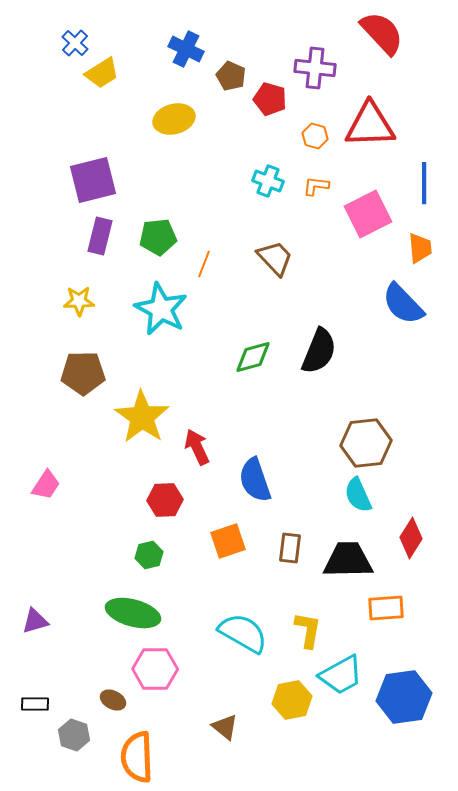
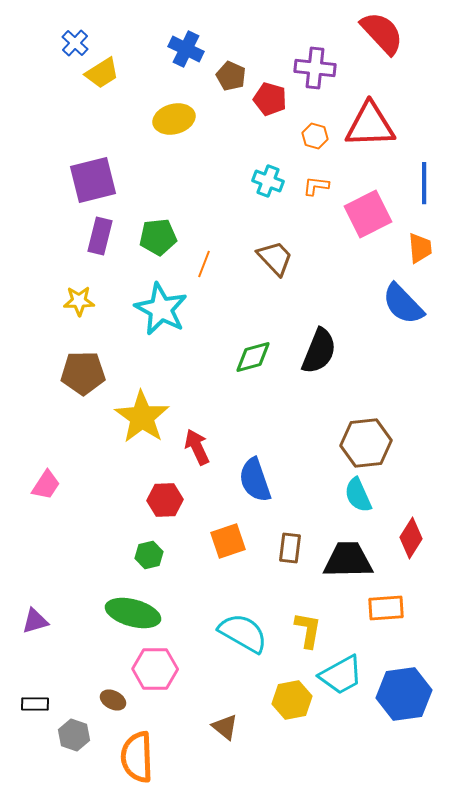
blue hexagon at (404, 697): moved 3 px up
